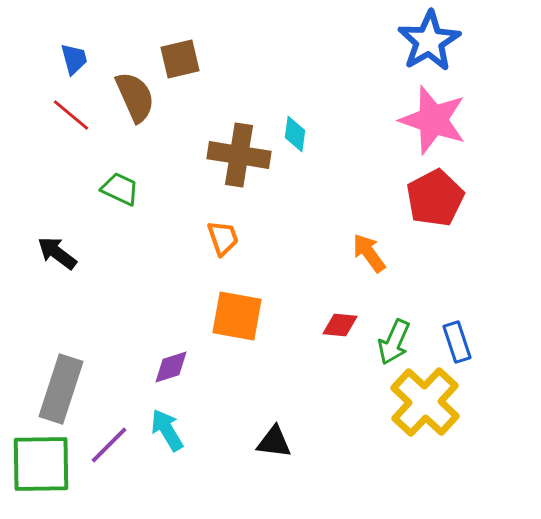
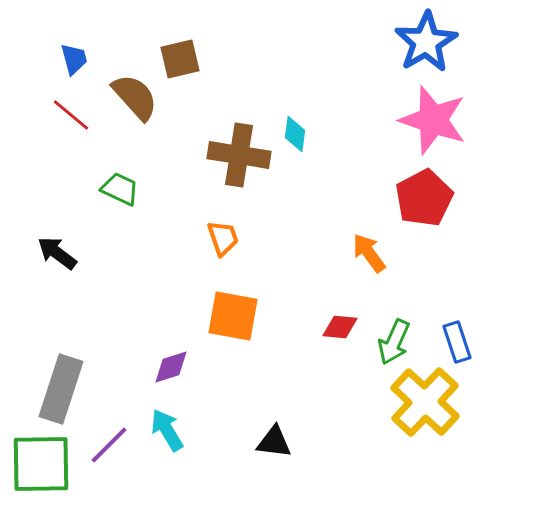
blue star: moved 3 px left, 1 px down
brown semicircle: rotated 18 degrees counterclockwise
red pentagon: moved 11 px left
orange square: moved 4 px left
red diamond: moved 2 px down
